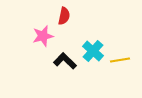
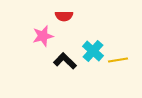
red semicircle: rotated 78 degrees clockwise
yellow line: moved 2 px left
